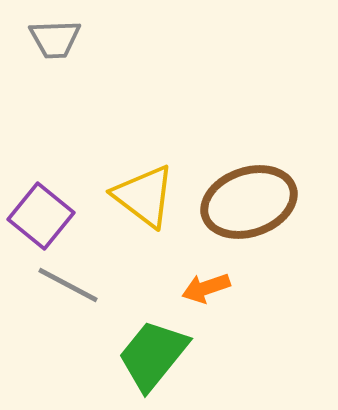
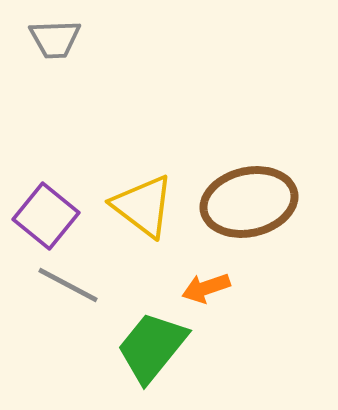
yellow triangle: moved 1 px left, 10 px down
brown ellipse: rotated 6 degrees clockwise
purple square: moved 5 px right
green trapezoid: moved 1 px left, 8 px up
